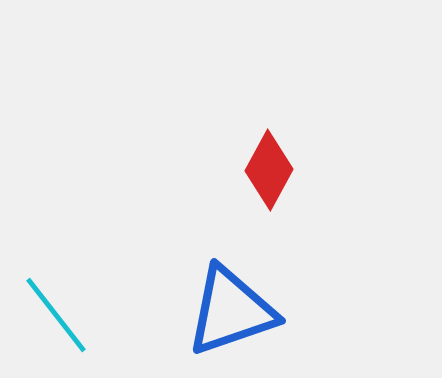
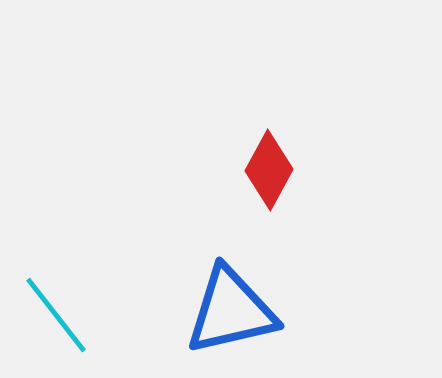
blue triangle: rotated 6 degrees clockwise
